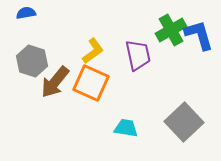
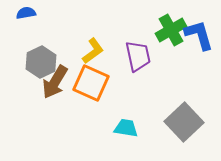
purple trapezoid: moved 1 px down
gray hexagon: moved 9 px right, 1 px down; rotated 16 degrees clockwise
brown arrow: rotated 8 degrees counterclockwise
